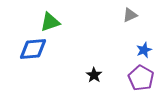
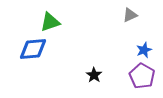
purple pentagon: moved 1 px right, 2 px up
